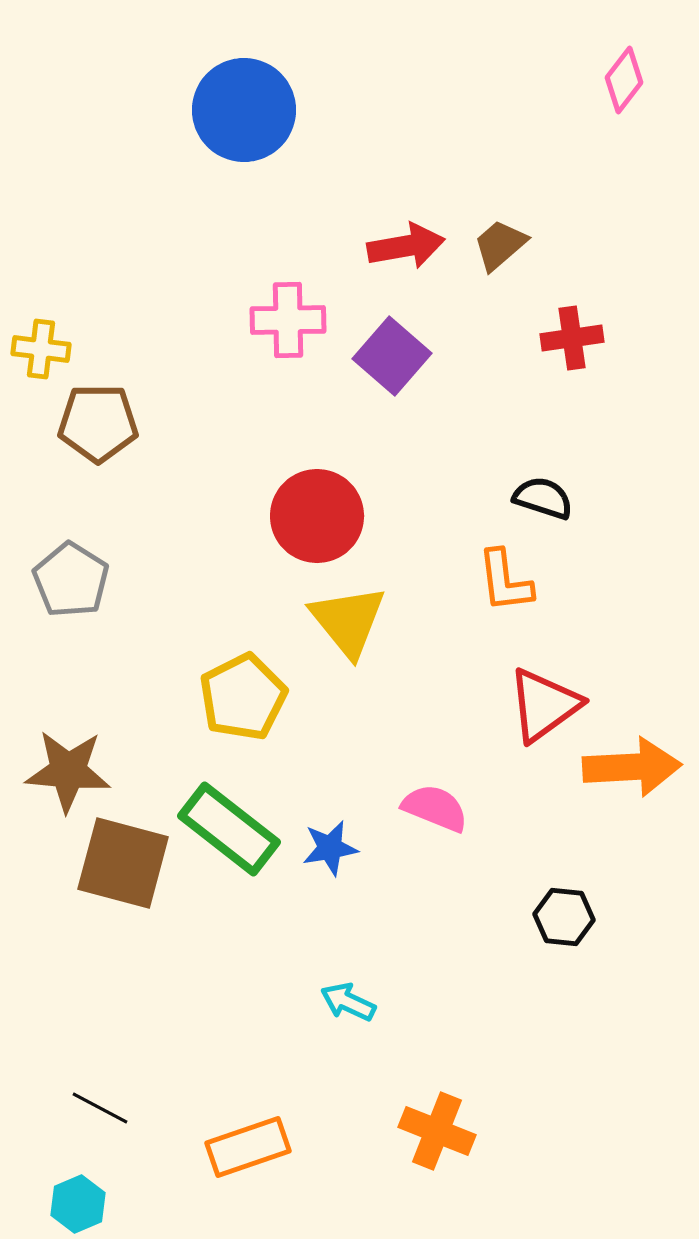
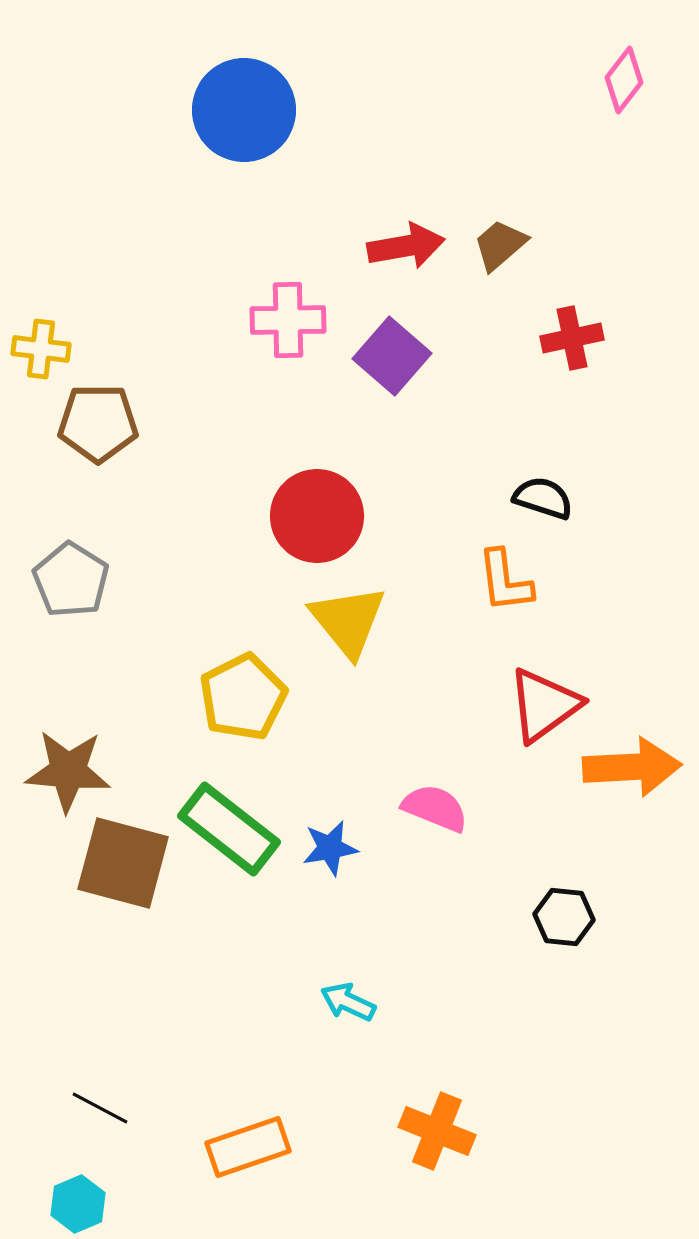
red cross: rotated 4 degrees counterclockwise
